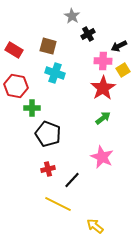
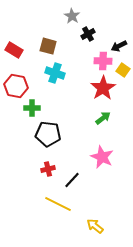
yellow square: rotated 24 degrees counterclockwise
black pentagon: rotated 15 degrees counterclockwise
